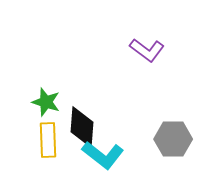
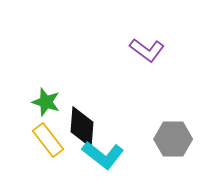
yellow rectangle: rotated 36 degrees counterclockwise
